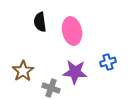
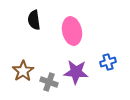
black semicircle: moved 6 px left, 2 px up
purple star: moved 1 px right
gray cross: moved 2 px left, 6 px up
